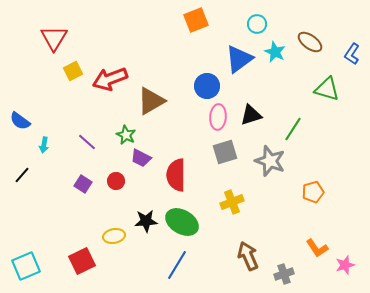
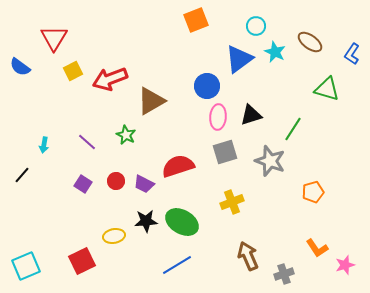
cyan circle: moved 1 px left, 2 px down
blue semicircle: moved 54 px up
purple trapezoid: moved 3 px right, 26 px down
red semicircle: moved 2 px right, 9 px up; rotated 72 degrees clockwise
blue line: rotated 28 degrees clockwise
